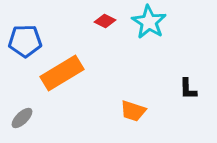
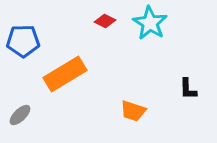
cyan star: moved 1 px right, 1 px down
blue pentagon: moved 2 px left
orange rectangle: moved 3 px right, 1 px down
gray ellipse: moved 2 px left, 3 px up
